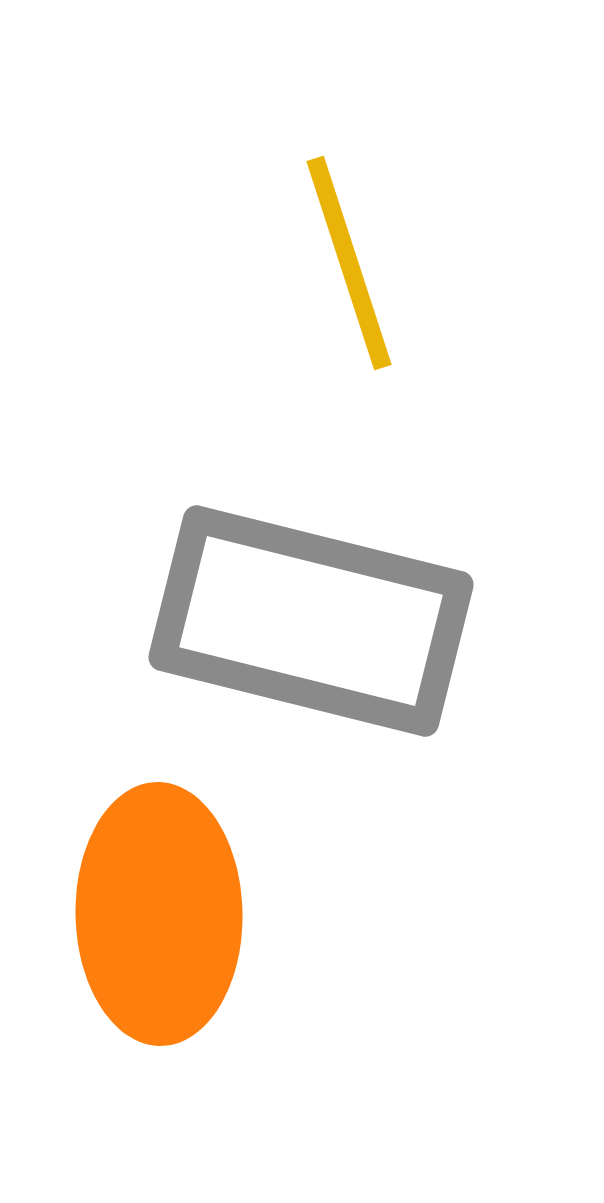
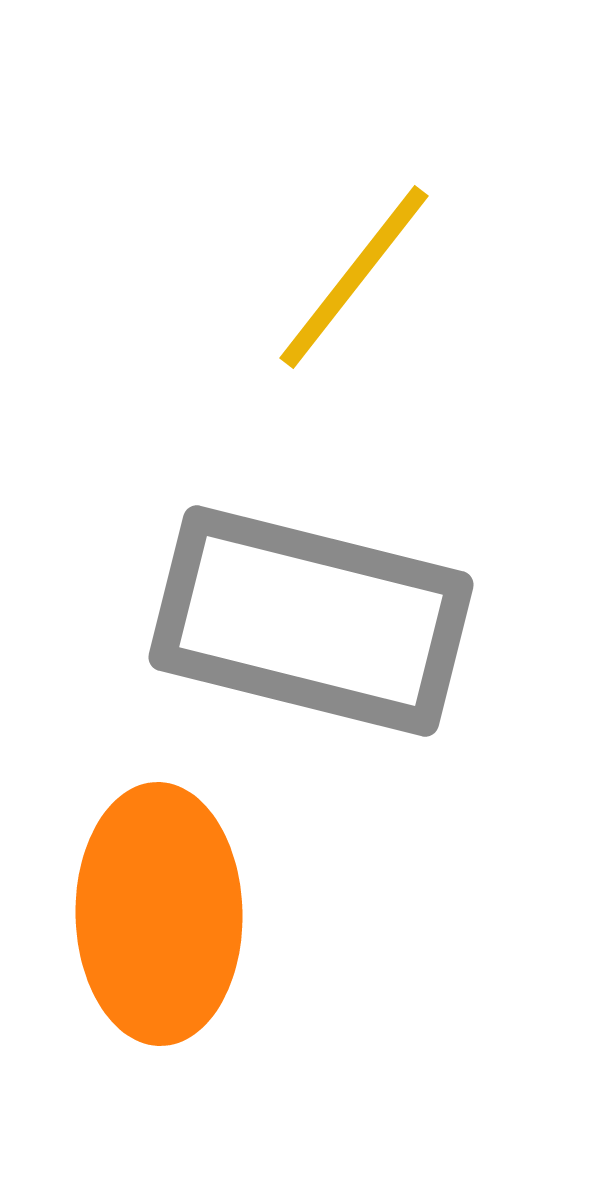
yellow line: moved 5 px right, 14 px down; rotated 56 degrees clockwise
